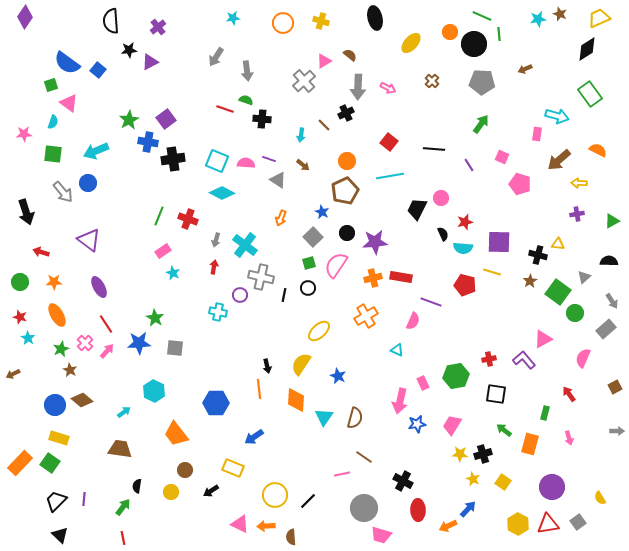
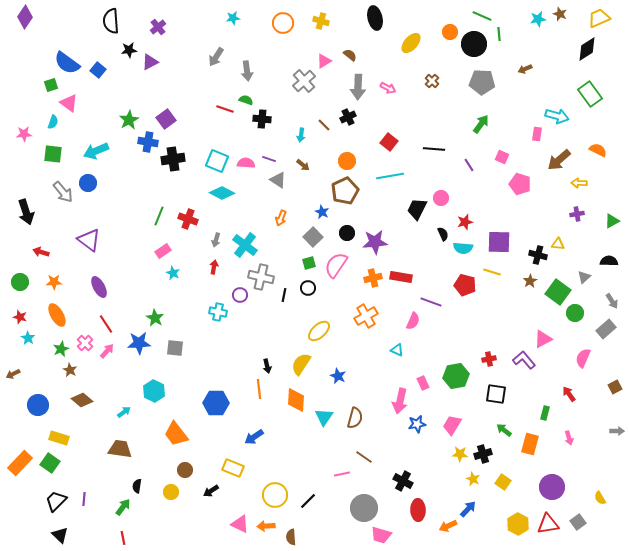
black cross at (346, 113): moved 2 px right, 4 px down
blue circle at (55, 405): moved 17 px left
